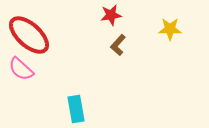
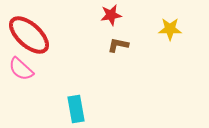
brown L-shape: rotated 60 degrees clockwise
